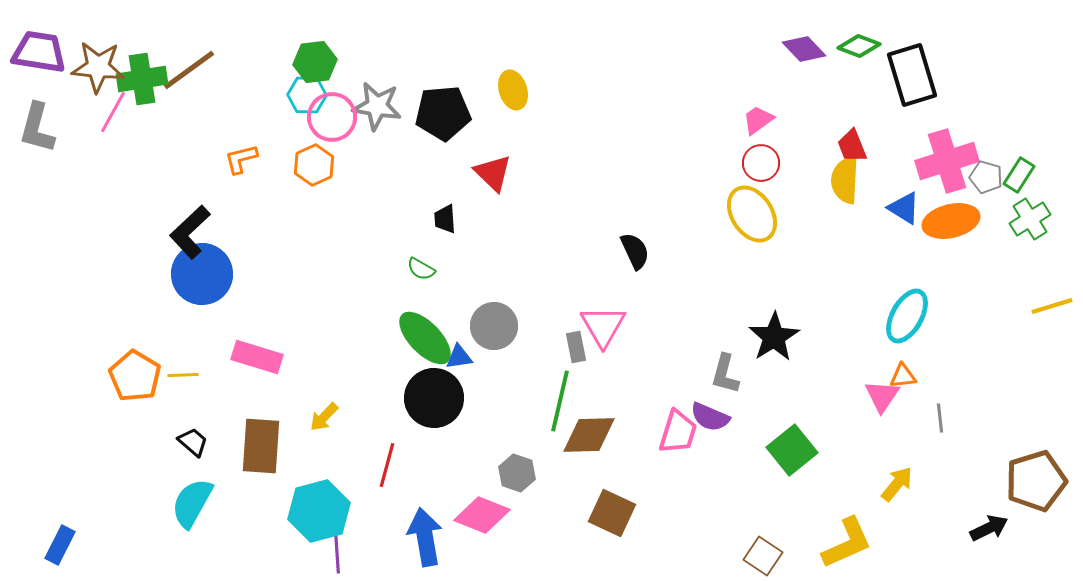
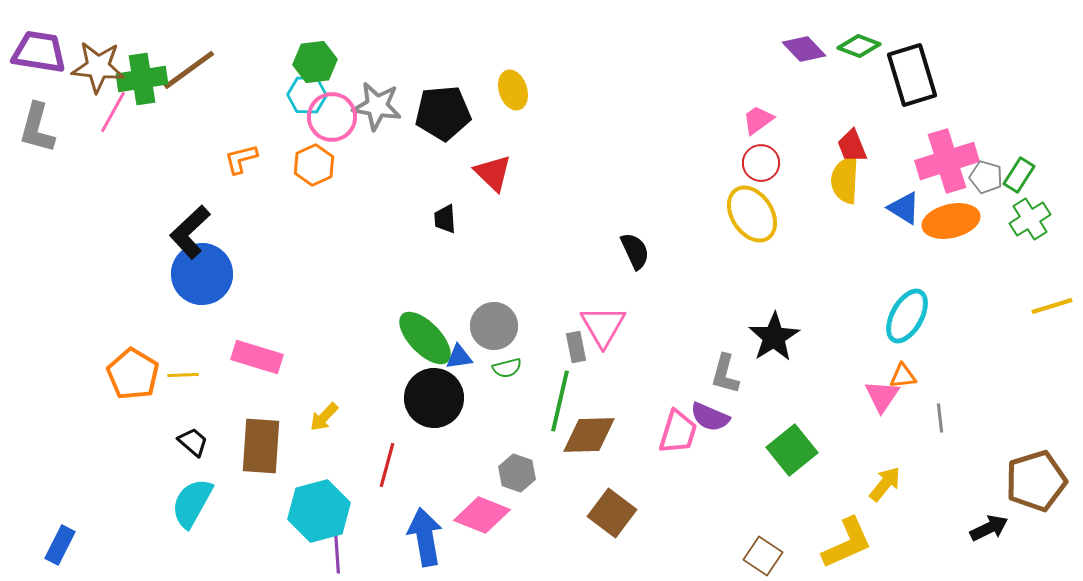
green semicircle at (421, 269): moved 86 px right, 99 px down; rotated 44 degrees counterclockwise
orange pentagon at (135, 376): moved 2 px left, 2 px up
yellow arrow at (897, 484): moved 12 px left
brown square at (612, 513): rotated 12 degrees clockwise
